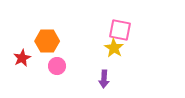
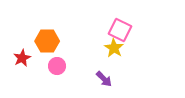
pink square: rotated 15 degrees clockwise
purple arrow: rotated 48 degrees counterclockwise
